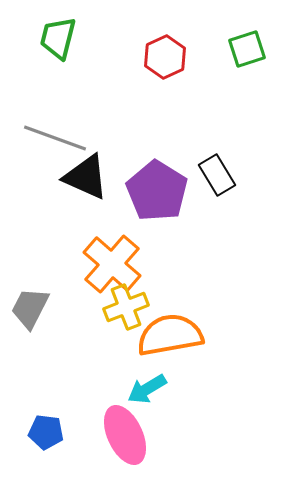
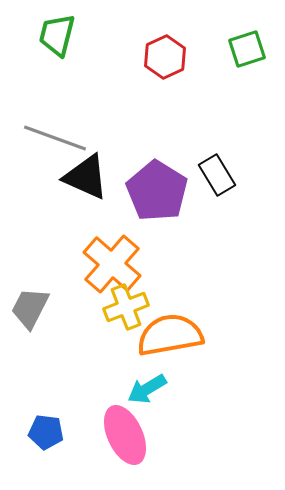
green trapezoid: moved 1 px left, 3 px up
